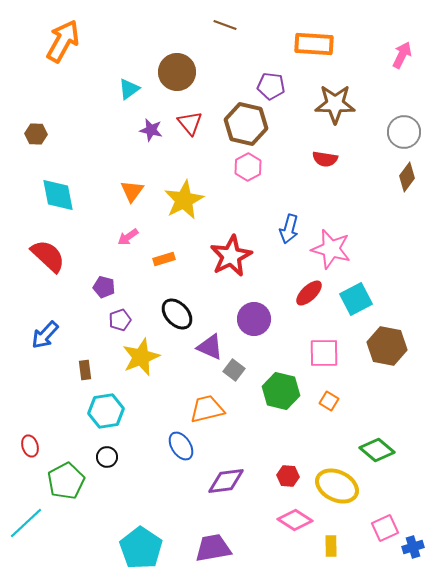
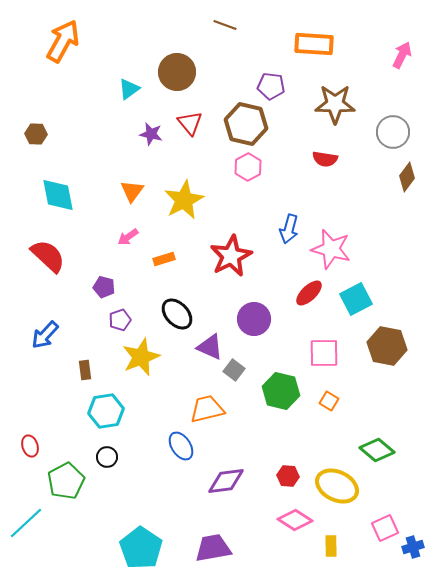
purple star at (151, 130): moved 4 px down
gray circle at (404, 132): moved 11 px left
